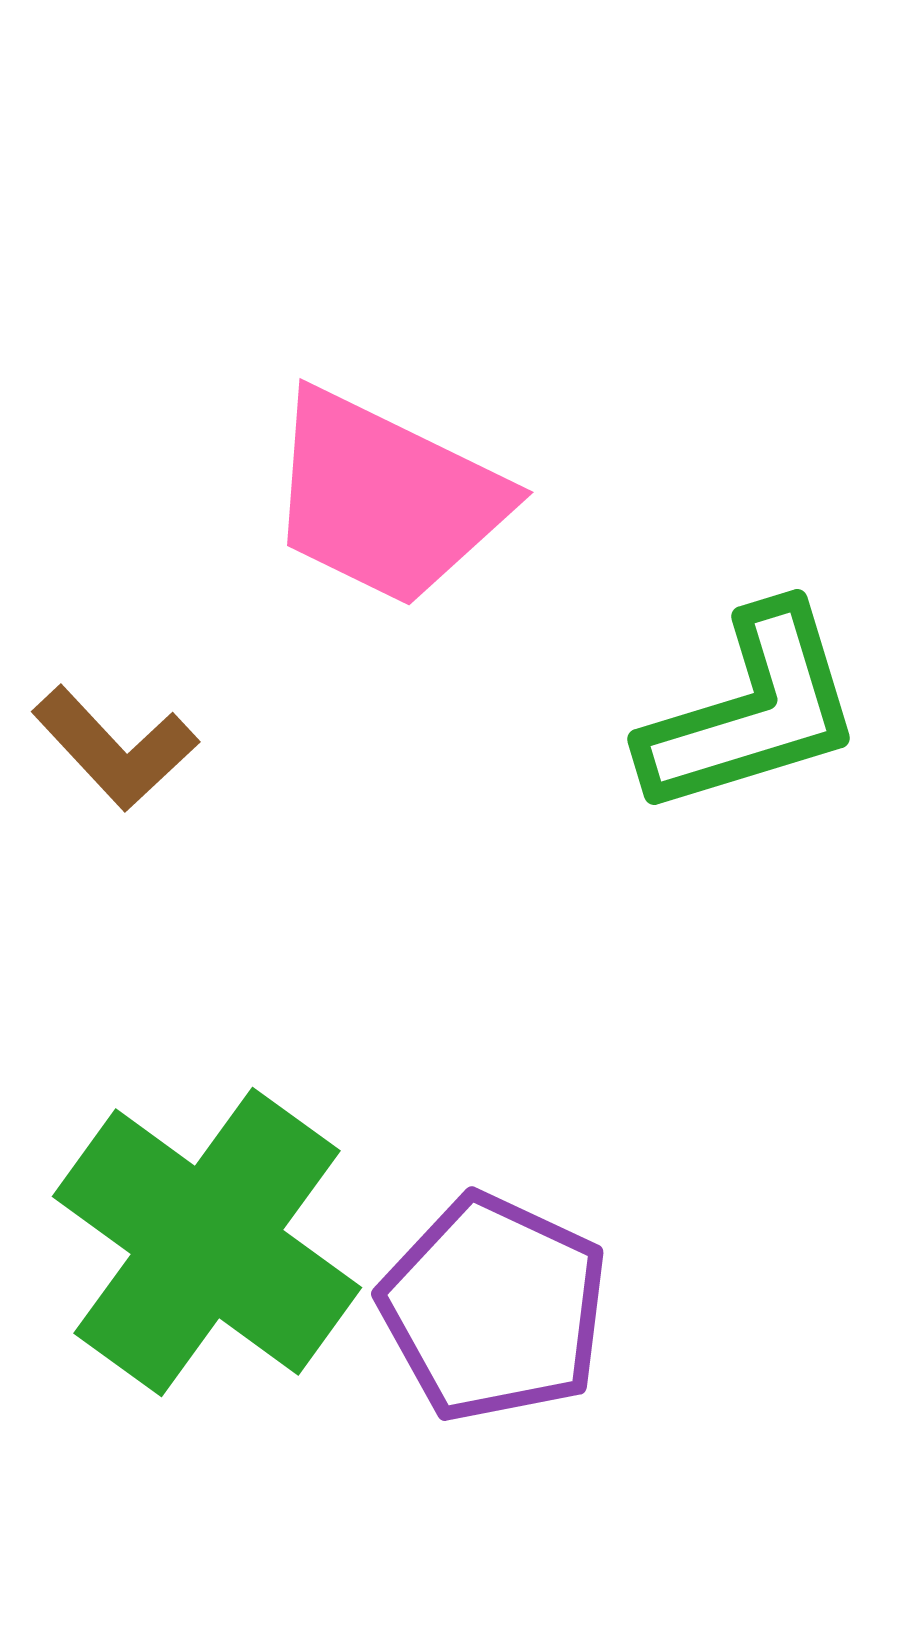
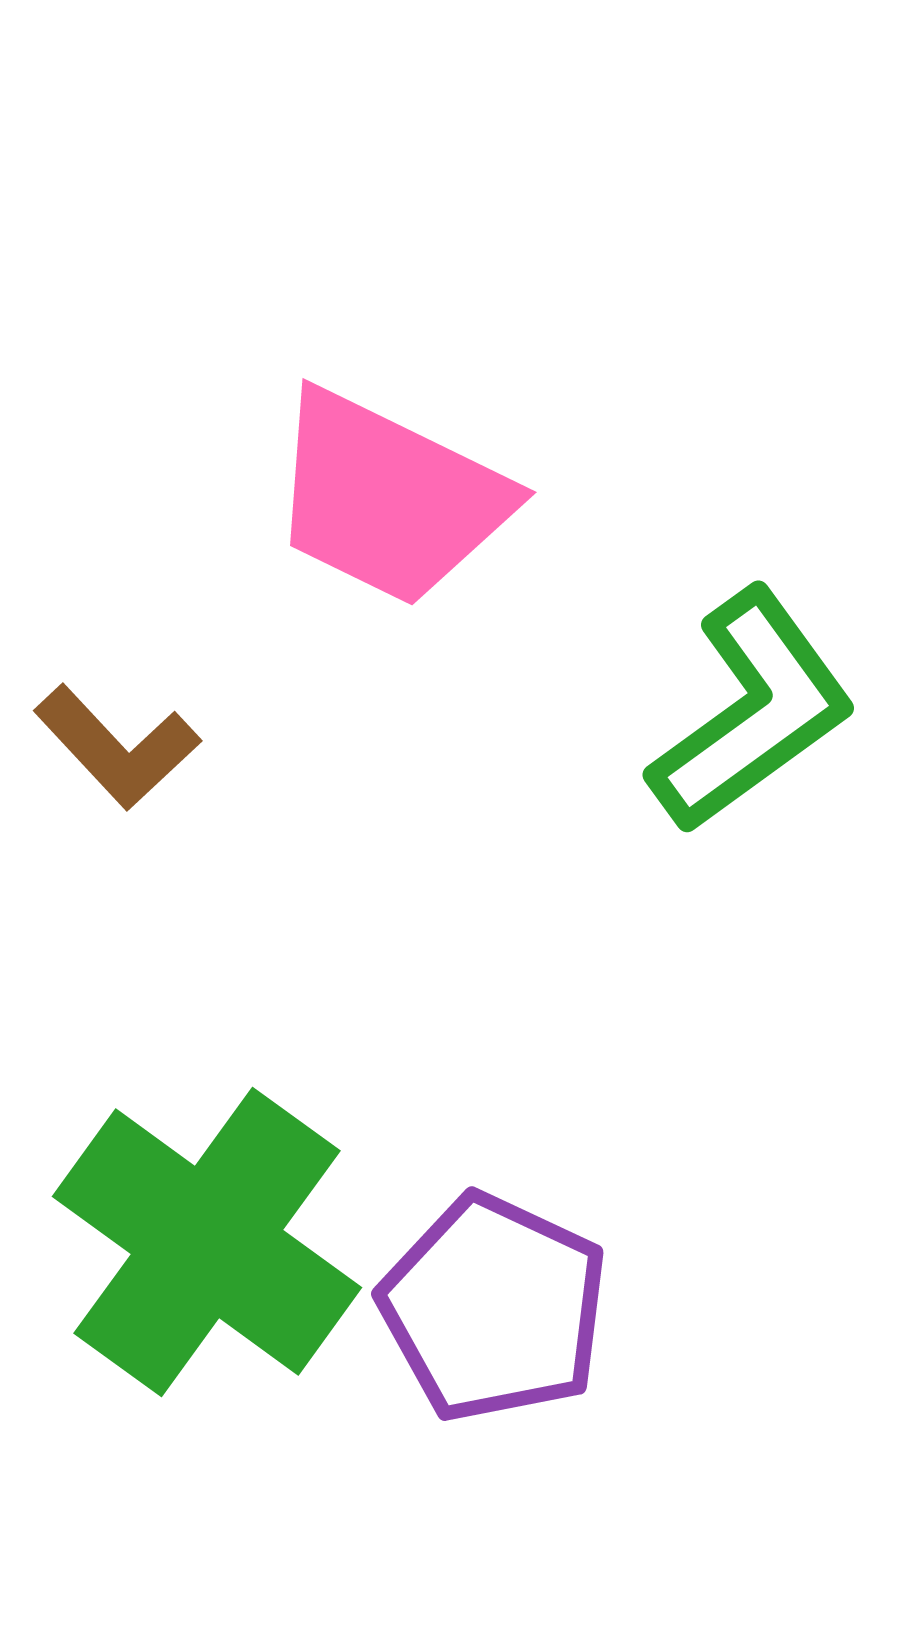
pink trapezoid: moved 3 px right
green L-shape: rotated 19 degrees counterclockwise
brown L-shape: moved 2 px right, 1 px up
